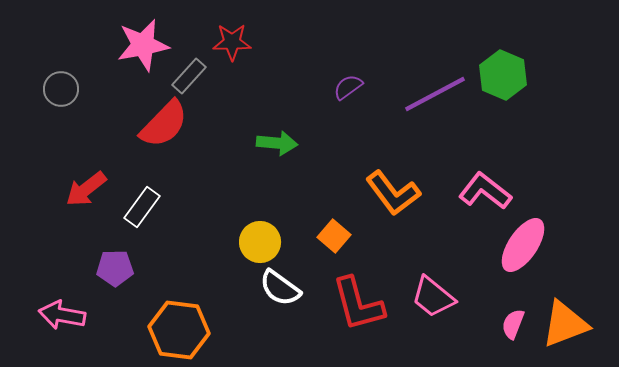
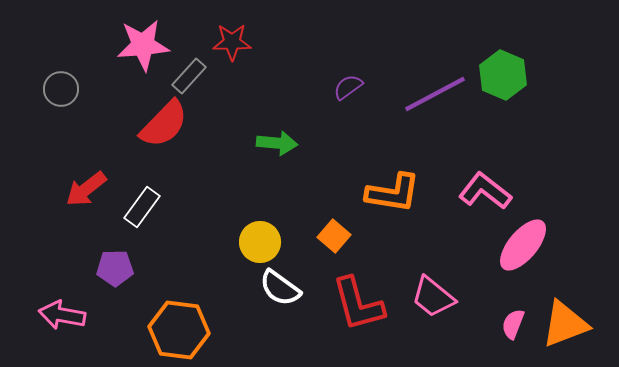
pink star: rotated 6 degrees clockwise
orange L-shape: rotated 44 degrees counterclockwise
pink ellipse: rotated 6 degrees clockwise
